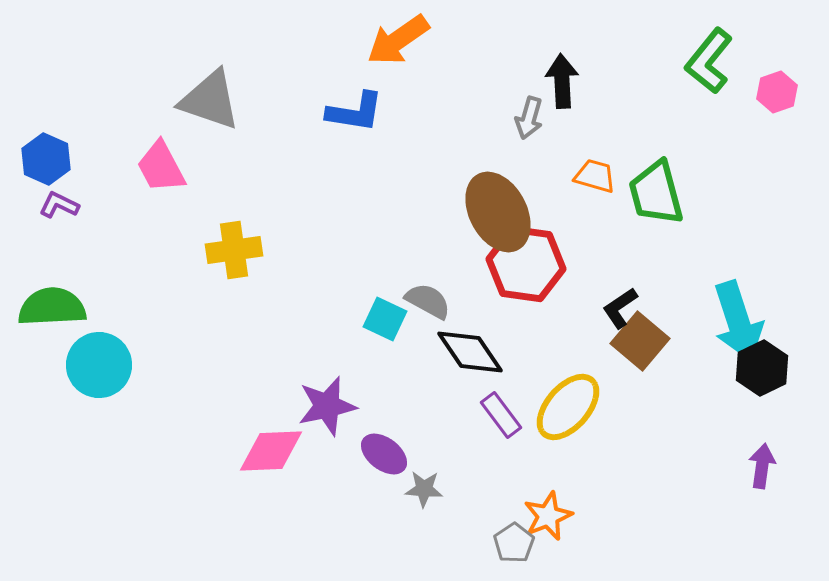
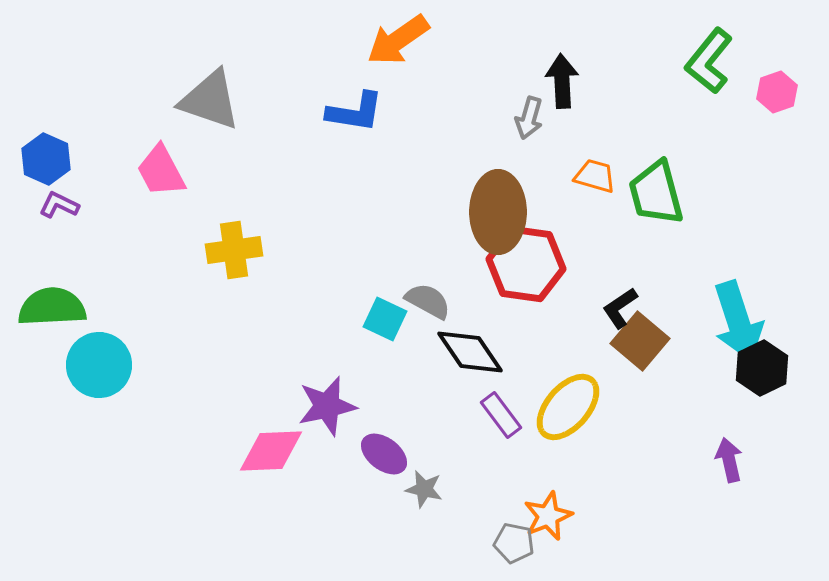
pink trapezoid: moved 4 px down
brown ellipse: rotated 28 degrees clockwise
purple arrow: moved 33 px left, 6 px up; rotated 21 degrees counterclockwise
gray star: rotated 9 degrees clockwise
gray pentagon: rotated 27 degrees counterclockwise
